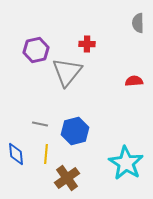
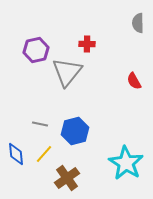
red semicircle: rotated 114 degrees counterclockwise
yellow line: moved 2 px left; rotated 36 degrees clockwise
